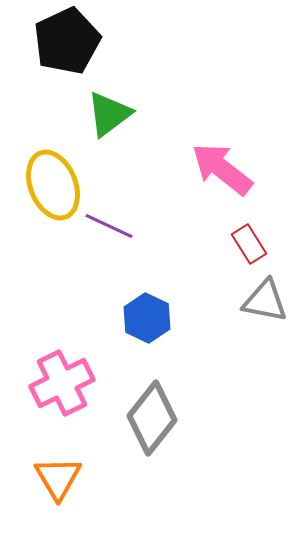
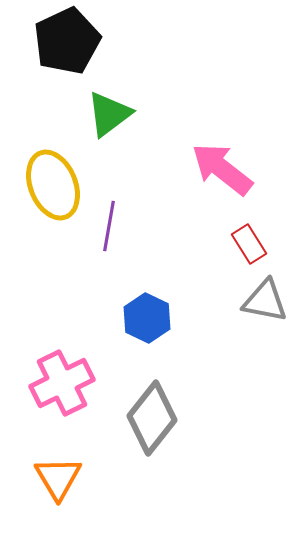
purple line: rotated 75 degrees clockwise
